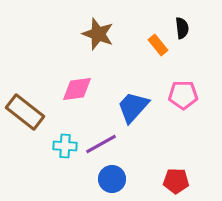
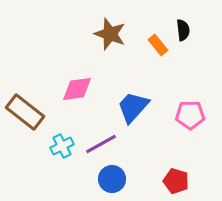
black semicircle: moved 1 px right, 2 px down
brown star: moved 12 px right
pink pentagon: moved 7 px right, 20 px down
cyan cross: moved 3 px left; rotated 30 degrees counterclockwise
red pentagon: rotated 15 degrees clockwise
